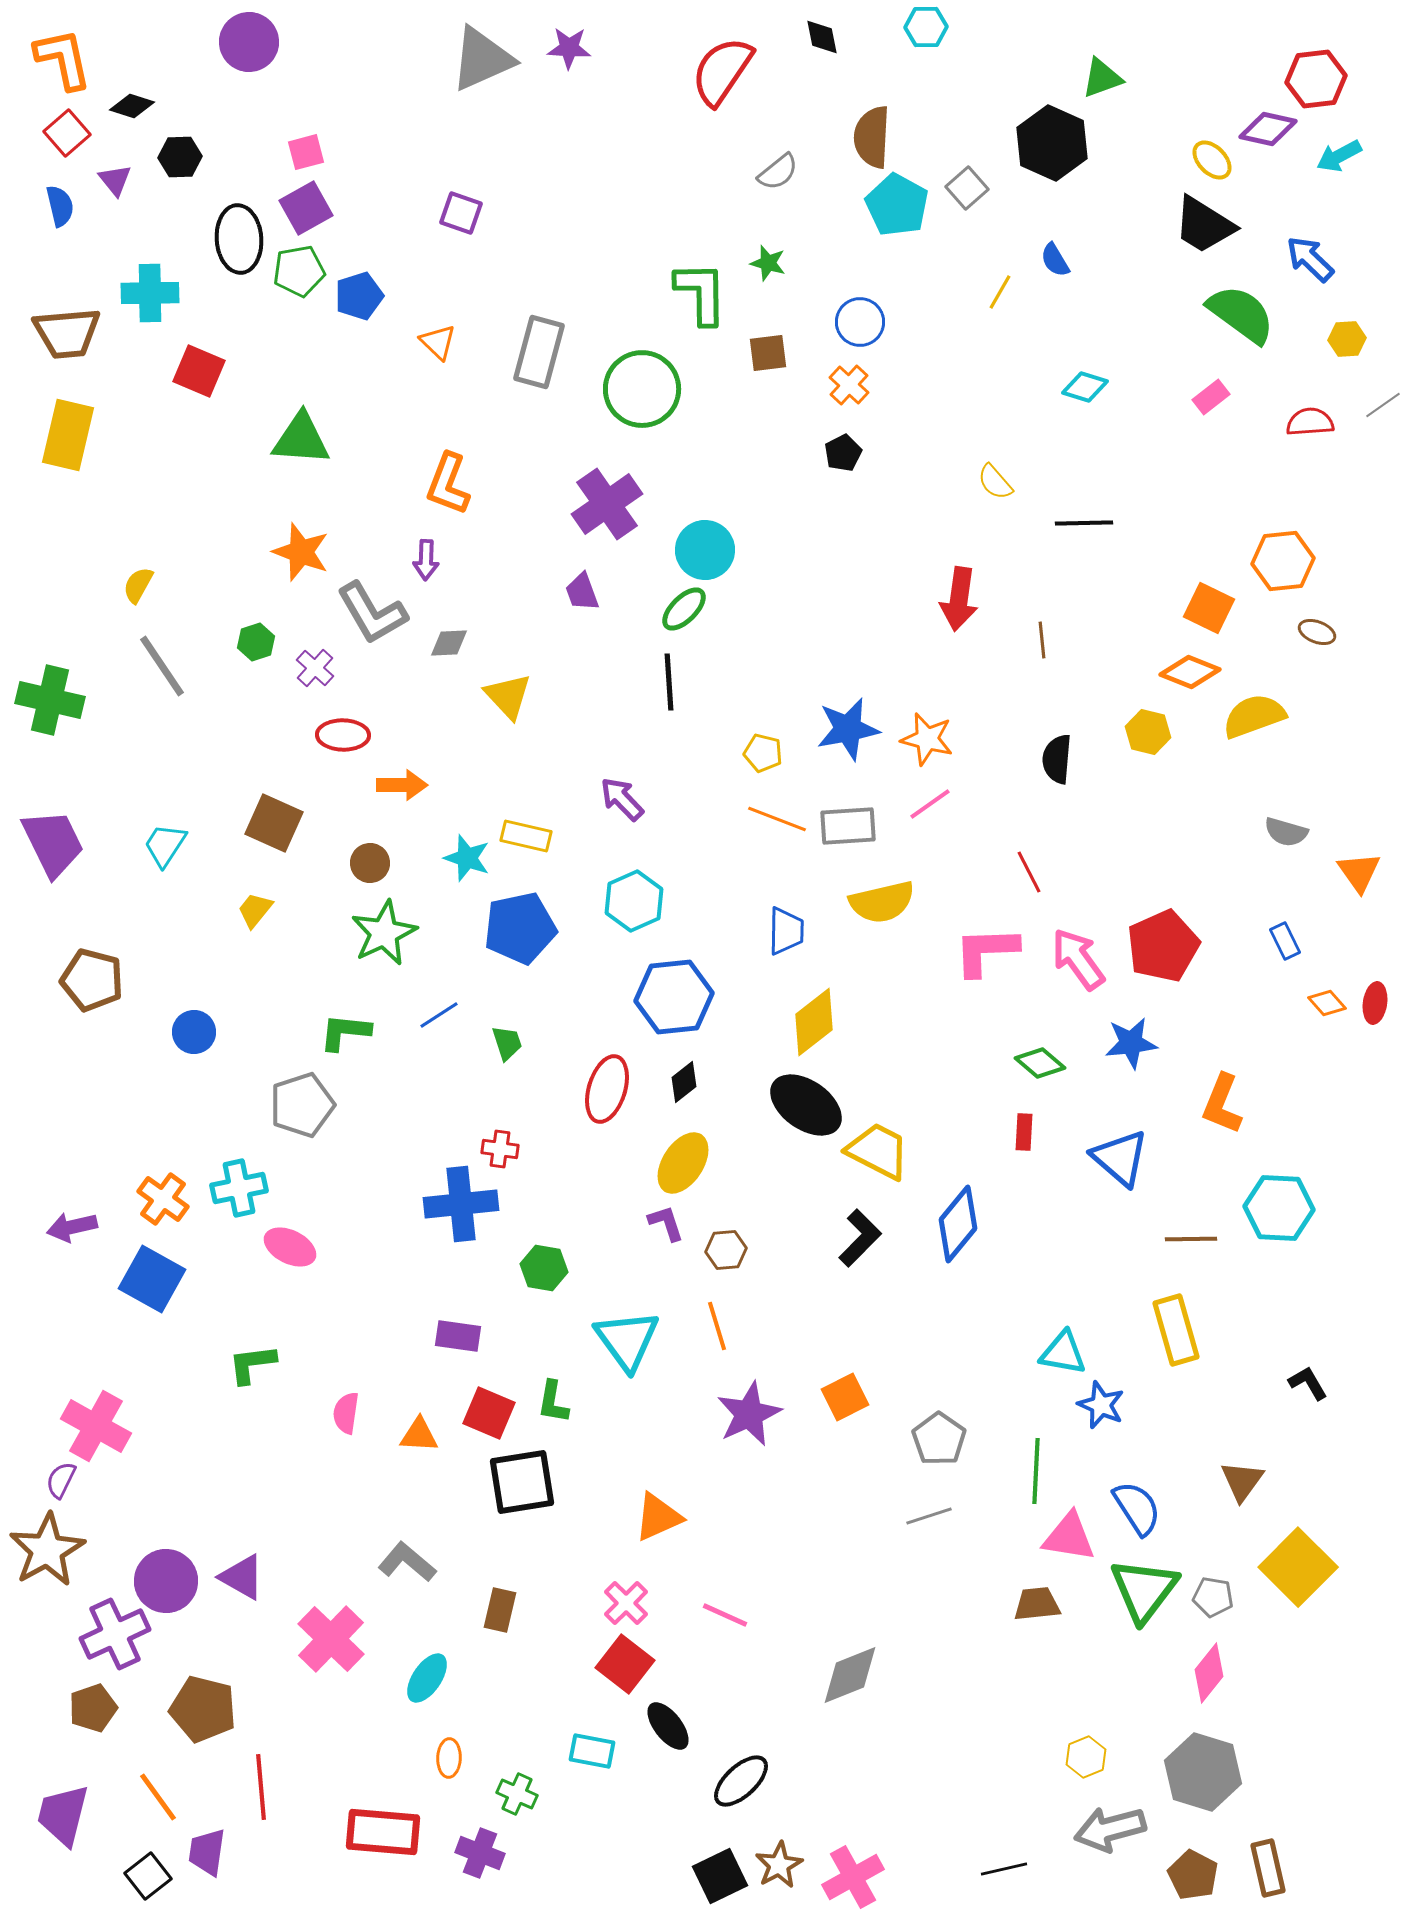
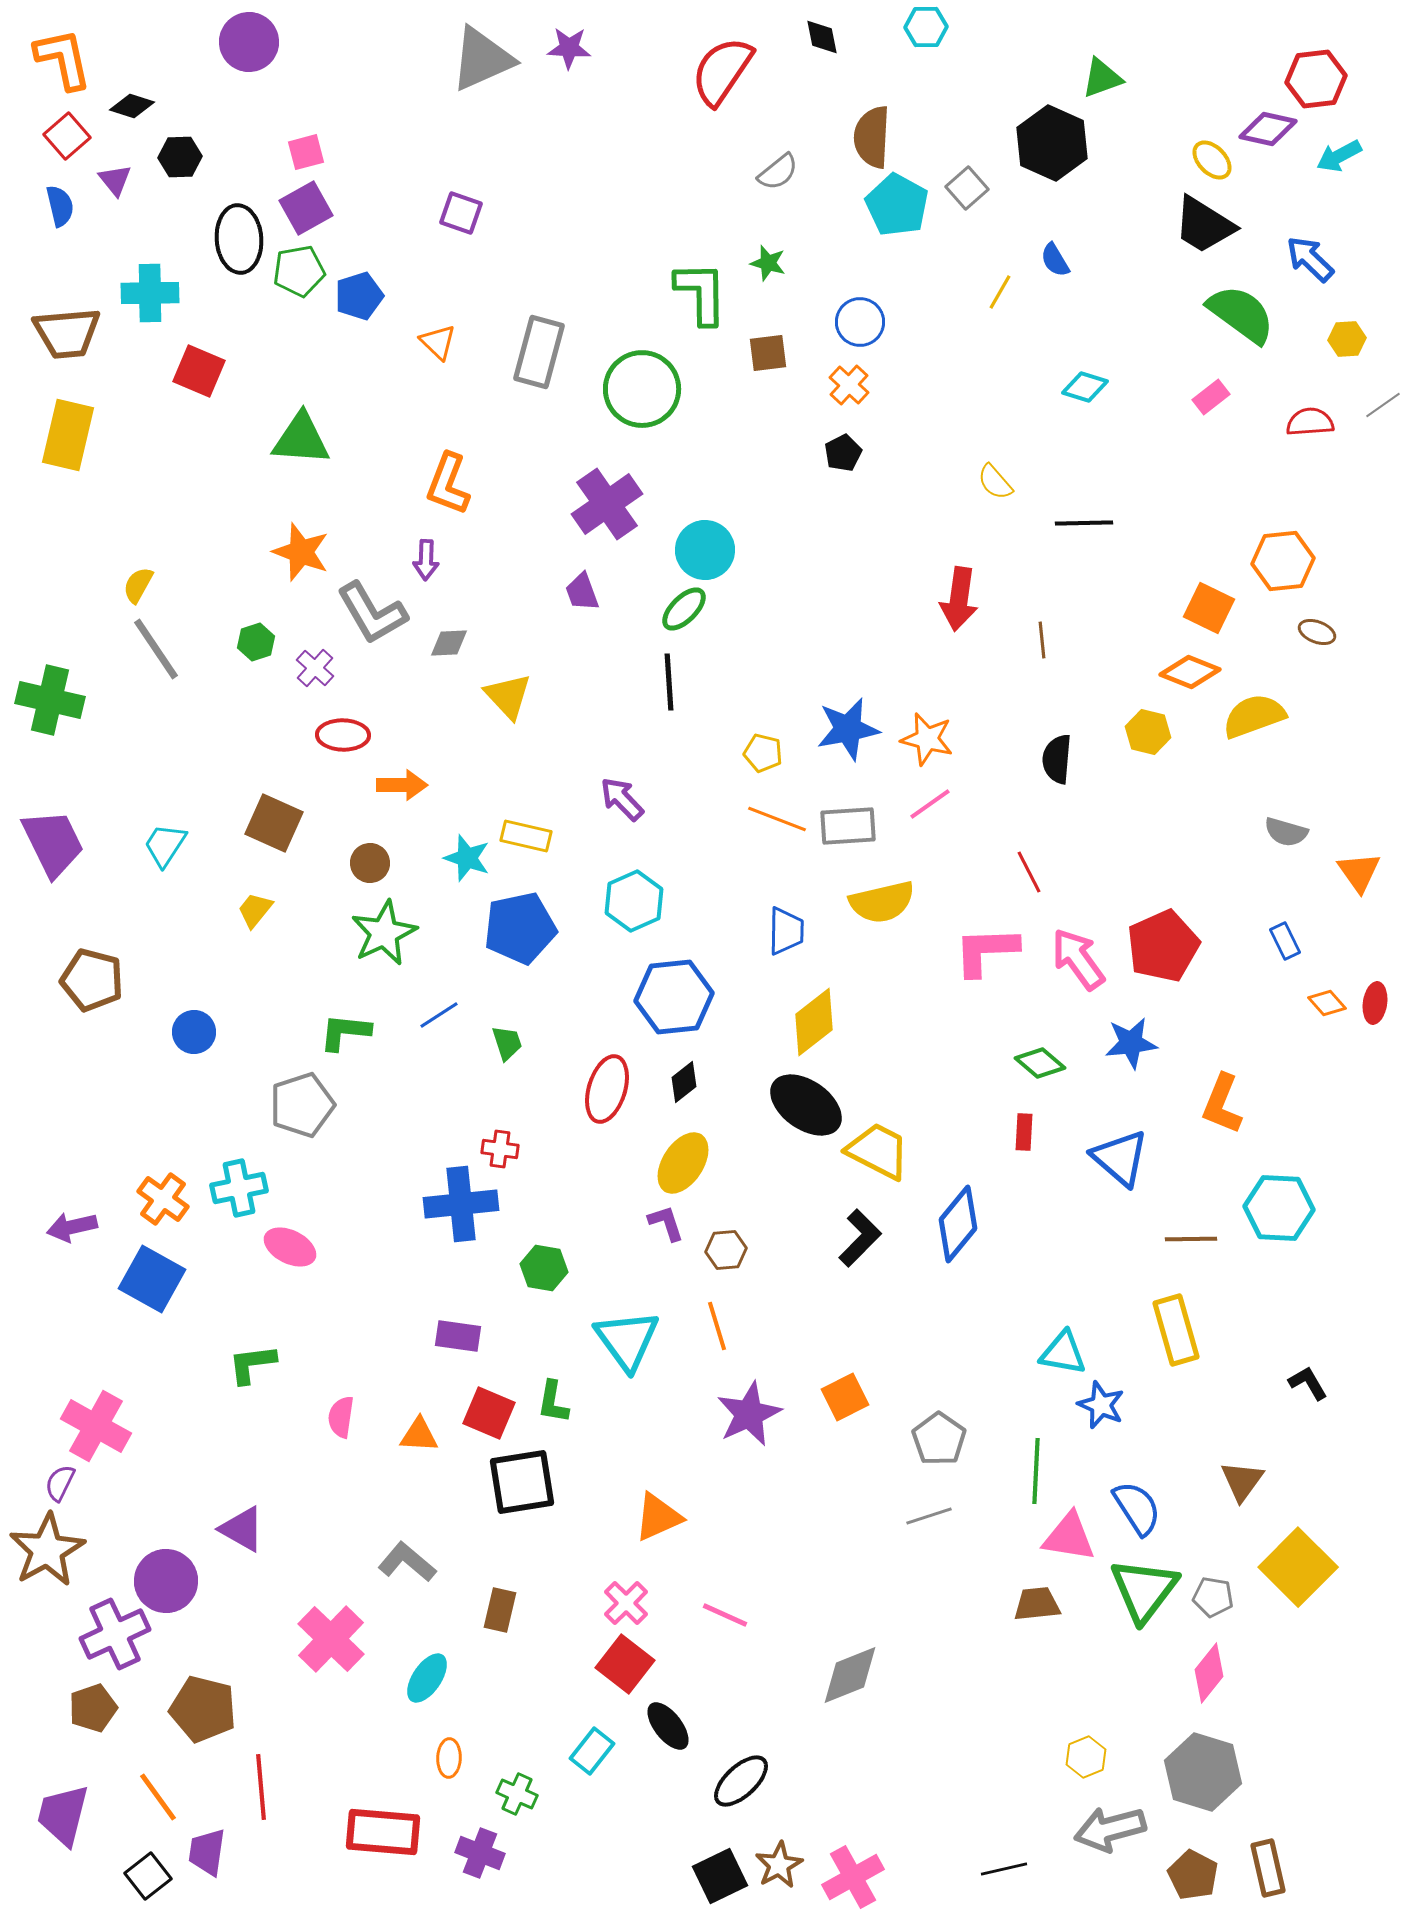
red square at (67, 133): moved 3 px down
gray line at (162, 666): moved 6 px left, 17 px up
pink semicircle at (346, 1413): moved 5 px left, 4 px down
purple semicircle at (61, 1480): moved 1 px left, 3 px down
purple triangle at (242, 1577): moved 48 px up
cyan rectangle at (592, 1751): rotated 63 degrees counterclockwise
